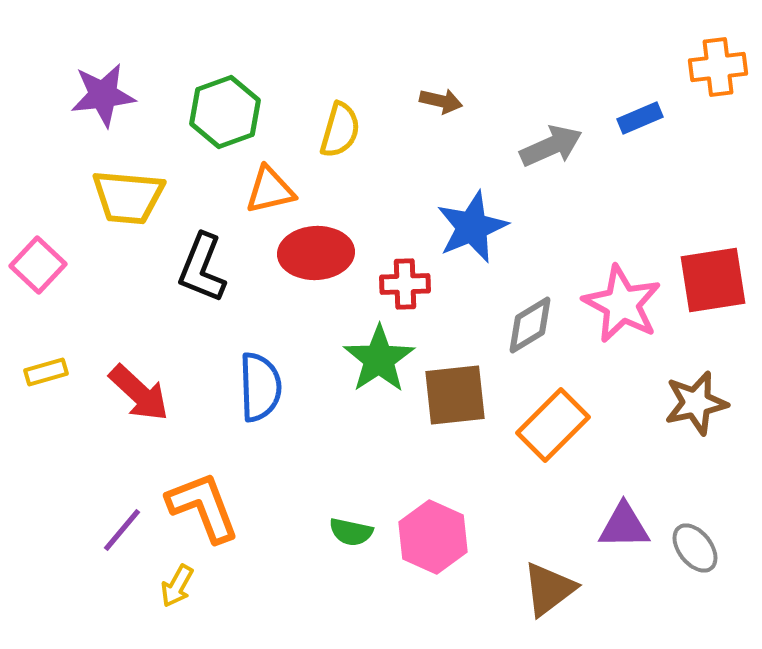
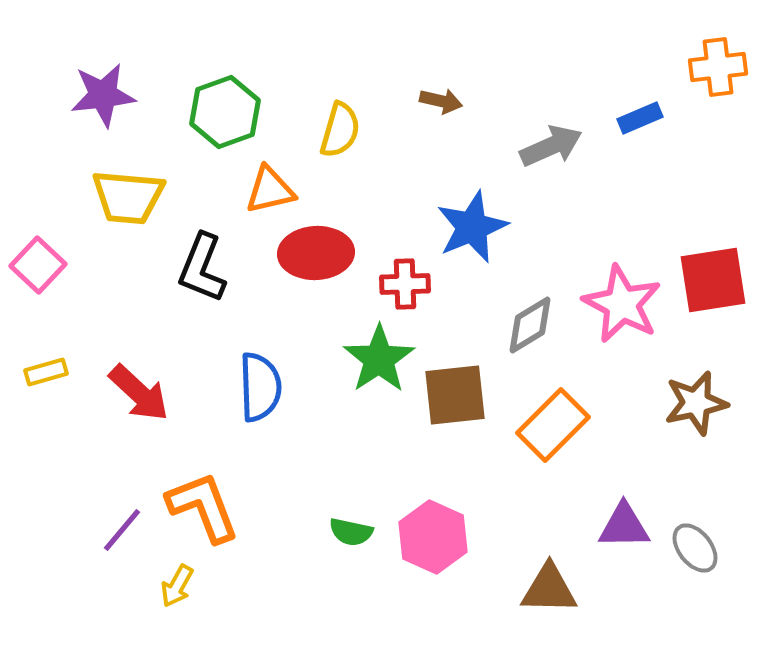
brown triangle: rotated 38 degrees clockwise
